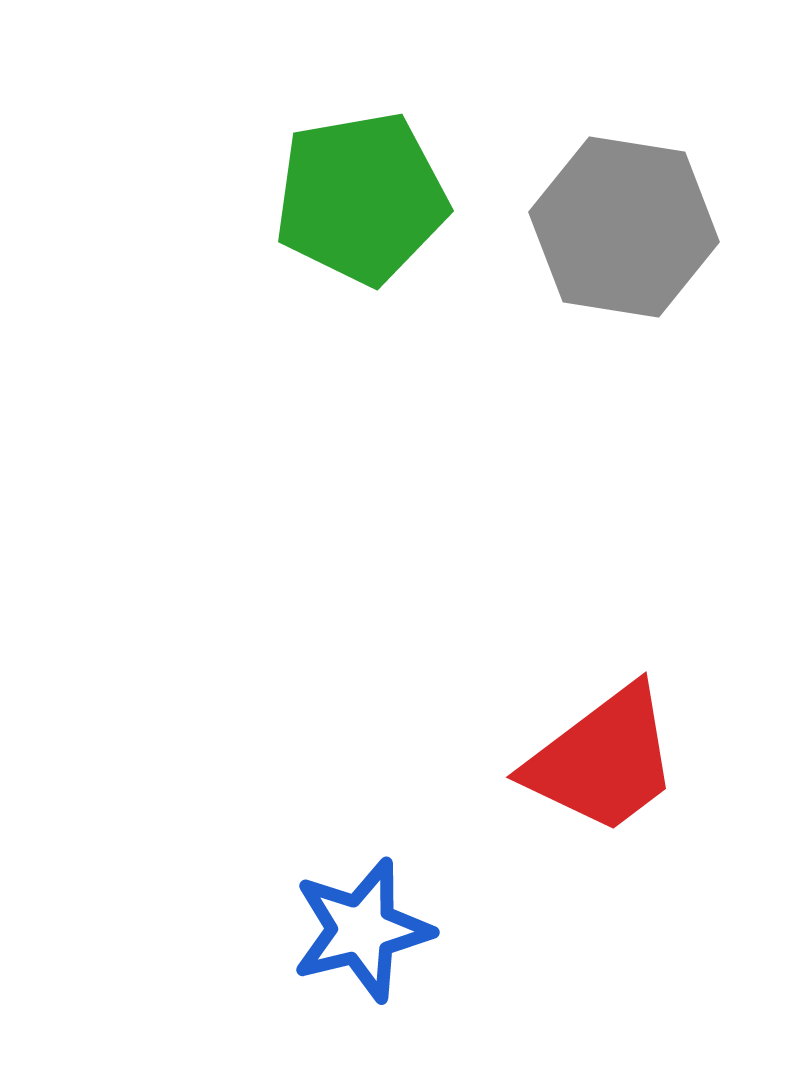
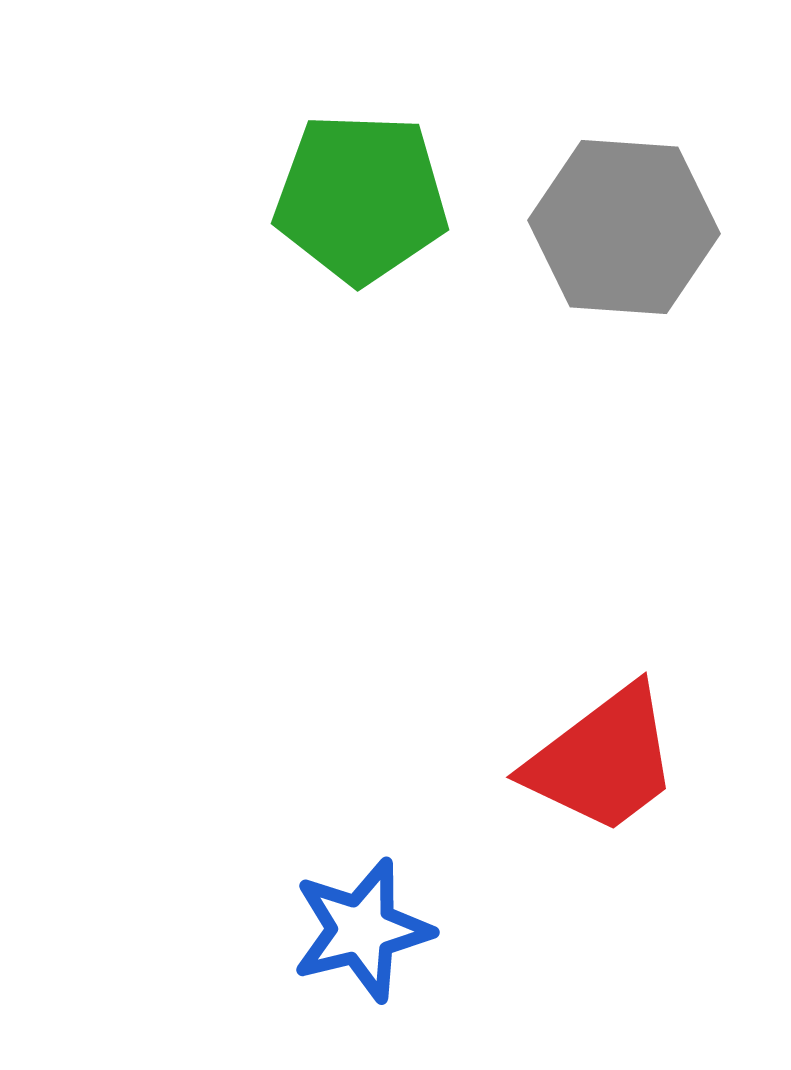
green pentagon: rotated 12 degrees clockwise
gray hexagon: rotated 5 degrees counterclockwise
